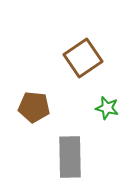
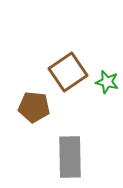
brown square: moved 15 px left, 14 px down
green star: moved 26 px up
